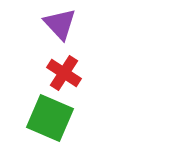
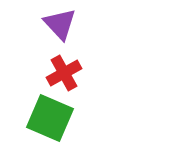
red cross: rotated 28 degrees clockwise
